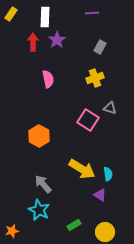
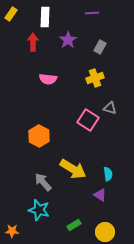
purple star: moved 11 px right
pink semicircle: rotated 108 degrees clockwise
yellow arrow: moved 9 px left
gray arrow: moved 2 px up
cyan star: rotated 10 degrees counterclockwise
orange star: rotated 16 degrees clockwise
